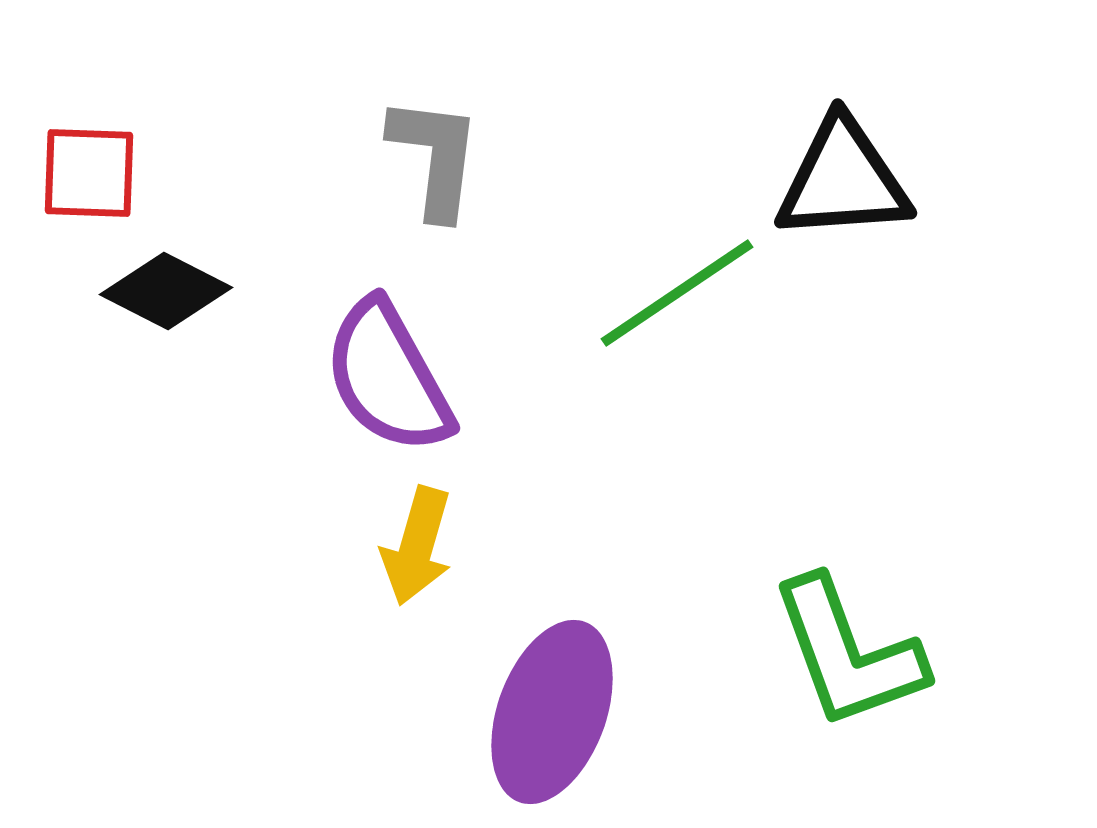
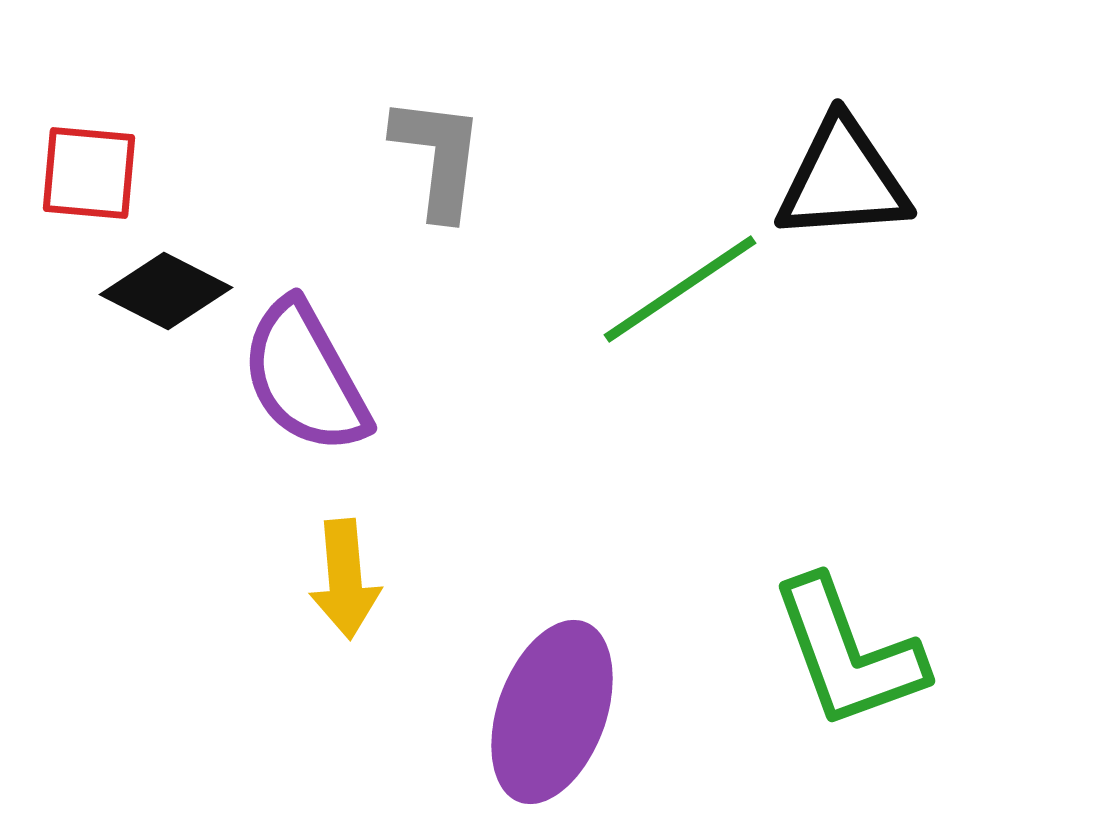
gray L-shape: moved 3 px right
red square: rotated 3 degrees clockwise
green line: moved 3 px right, 4 px up
purple semicircle: moved 83 px left
yellow arrow: moved 72 px left, 33 px down; rotated 21 degrees counterclockwise
